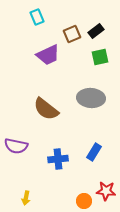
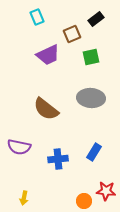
black rectangle: moved 12 px up
green square: moved 9 px left
purple semicircle: moved 3 px right, 1 px down
yellow arrow: moved 2 px left
